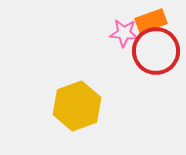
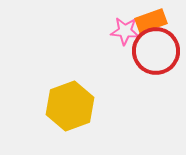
pink star: moved 1 px right, 2 px up
yellow hexagon: moved 7 px left
